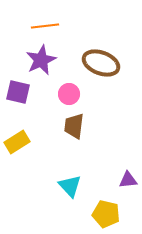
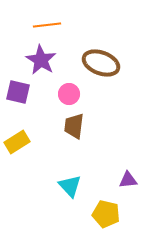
orange line: moved 2 px right, 1 px up
purple star: rotated 16 degrees counterclockwise
